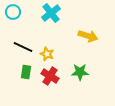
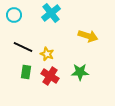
cyan circle: moved 1 px right, 3 px down
